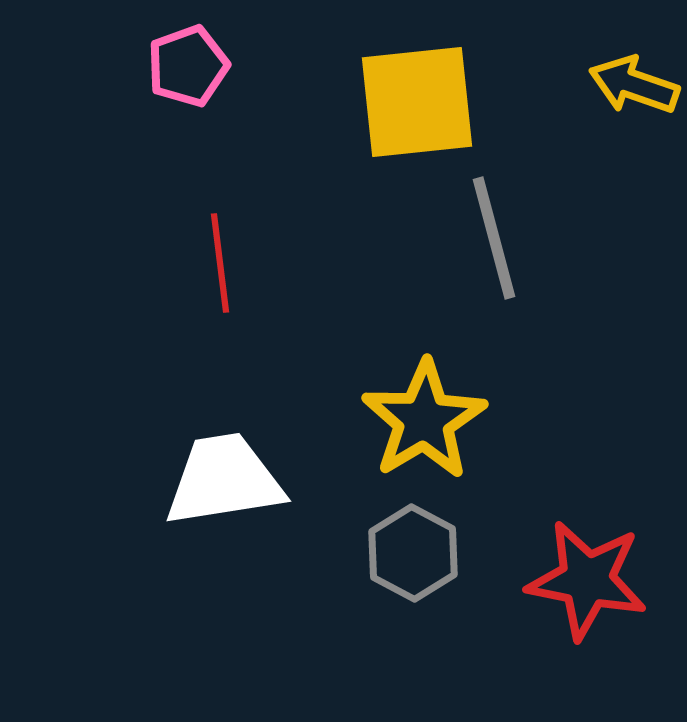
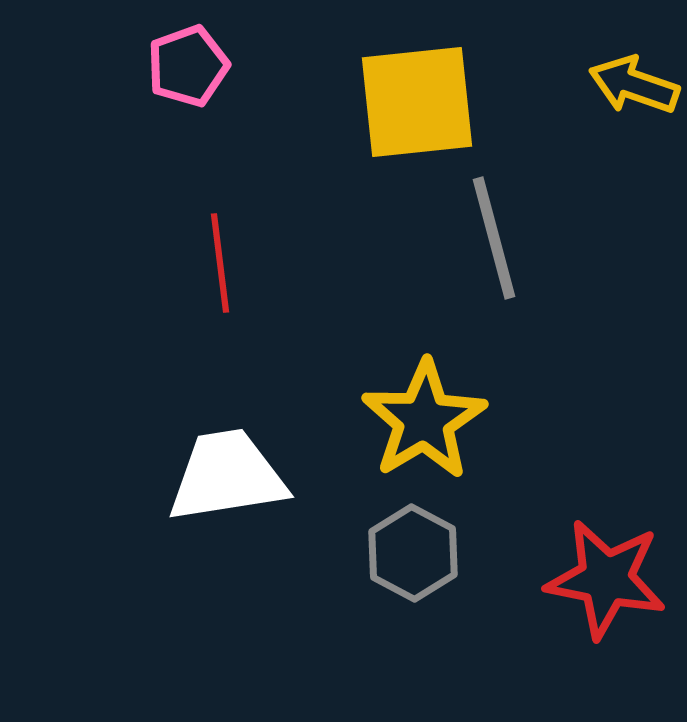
white trapezoid: moved 3 px right, 4 px up
red star: moved 19 px right, 1 px up
